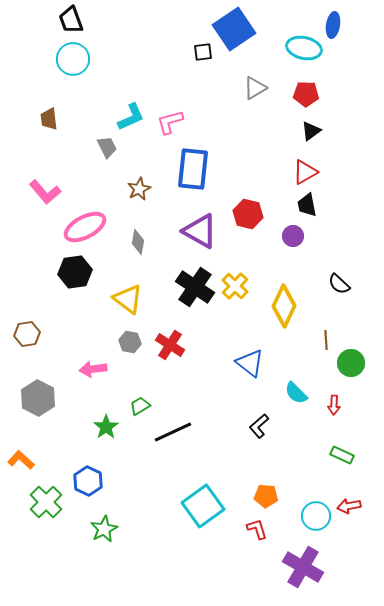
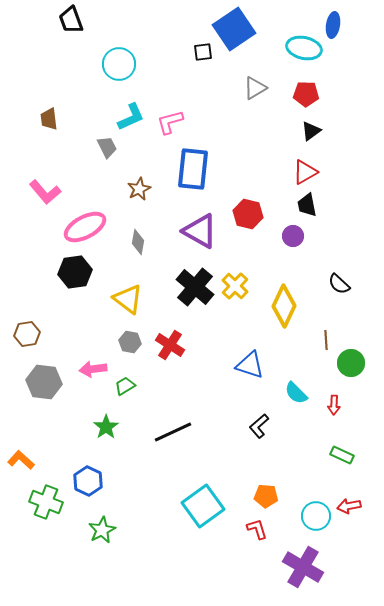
cyan circle at (73, 59): moved 46 px right, 5 px down
black cross at (195, 287): rotated 6 degrees clockwise
blue triangle at (250, 363): moved 2 px down; rotated 20 degrees counterclockwise
gray hexagon at (38, 398): moved 6 px right, 16 px up; rotated 20 degrees counterclockwise
green trapezoid at (140, 406): moved 15 px left, 20 px up
green cross at (46, 502): rotated 24 degrees counterclockwise
green star at (104, 529): moved 2 px left, 1 px down
